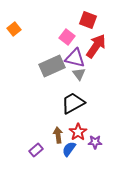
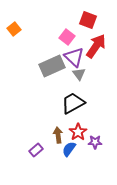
purple triangle: moved 1 px left, 1 px up; rotated 30 degrees clockwise
